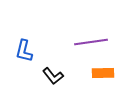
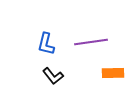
blue L-shape: moved 22 px right, 7 px up
orange rectangle: moved 10 px right
